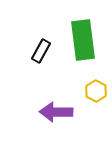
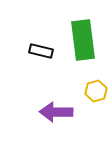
black rectangle: rotated 75 degrees clockwise
yellow hexagon: rotated 15 degrees clockwise
